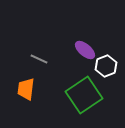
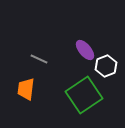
purple ellipse: rotated 10 degrees clockwise
